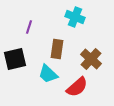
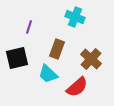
brown rectangle: rotated 12 degrees clockwise
black square: moved 2 px right, 1 px up
